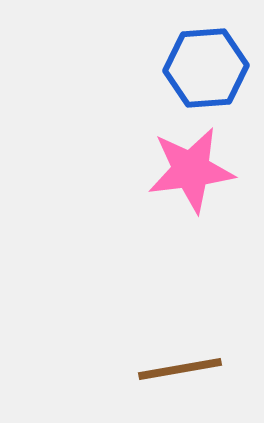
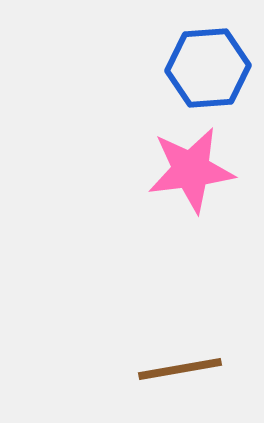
blue hexagon: moved 2 px right
